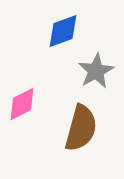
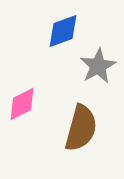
gray star: moved 2 px right, 5 px up
